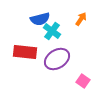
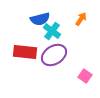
purple ellipse: moved 3 px left, 4 px up
pink square: moved 2 px right, 5 px up
